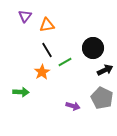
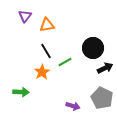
black line: moved 1 px left, 1 px down
black arrow: moved 2 px up
